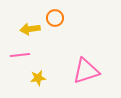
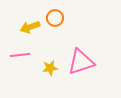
yellow arrow: moved 2 px up; rotated 12 degrees counterclockwise
pink triangle: moved 5 px left, 9 px up
yellow star: moved 12 px right, 10 px up
